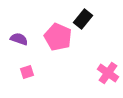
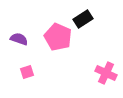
black rectangle: rotated 18 degrees clockwise
pink cross: moved 2 px left; rotated 10 degrees counterclockwise
